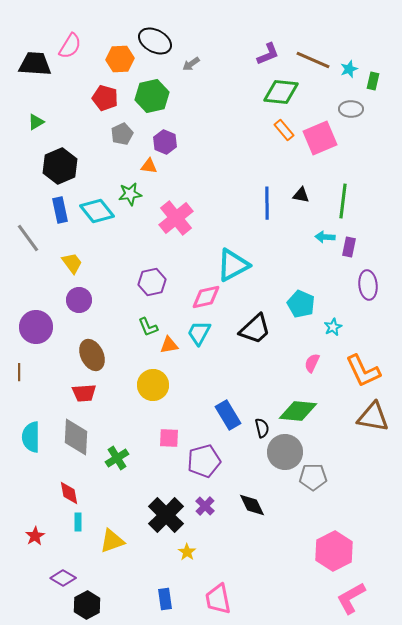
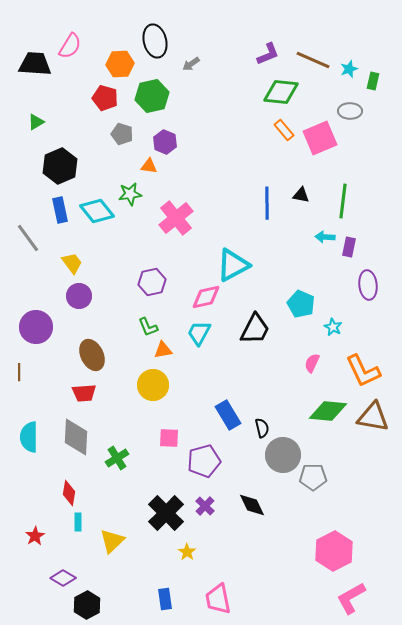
black ellipse at (155, 41): rotated 48 degrees clockwise
orange hexagon at (120, 59): moved 5 px down
gray ellipse at (351, 109): moved 1 px left, 2 px down
gray pentagon at (122, 134): rotated 30 degrees counterclockwise
purple circle at (79, 300): moved 4 px up
cyan star at (333, 327): rotated 18 degrees counterclockwise
black trapezoid at (255, 329): rotated 20 degrees counterclockwise
orange triangle at (169, 345): moved 6 px left, 5 px down
green diamond at (298, 411): moved 30 px right
cyan semicircle at (31, 437): moved 2 px left
gray circle at (285, 452): moved 2 px left, 3 px down
red diamond at (69, 493): rotated 20 degrees clockwise
black cross at (166, 515): moved 2 px up
yellow triangle at (112, 541): rotated 24 degrees counterclockwise
